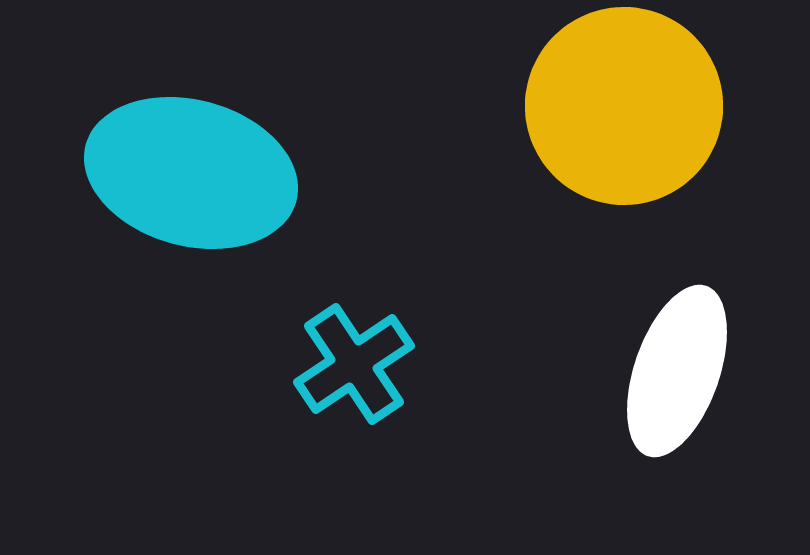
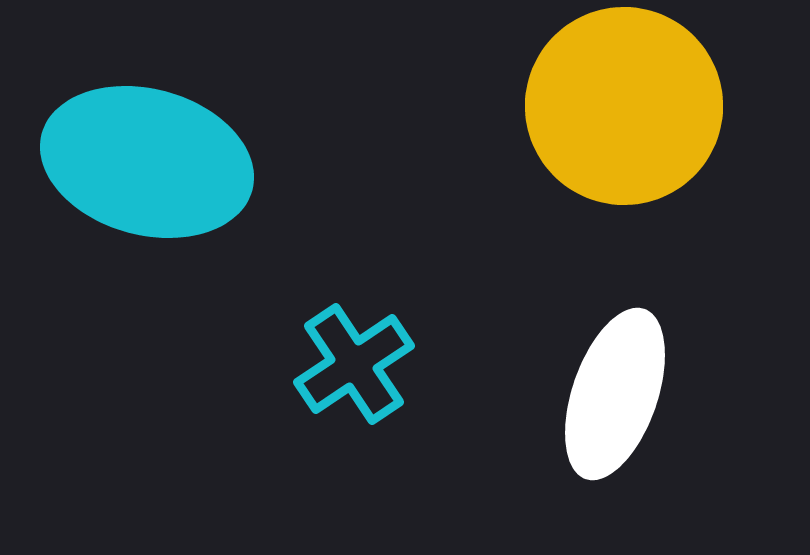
cyan ellipse: moved 44 px left, 11 px up
white ellipse: moved 62 px left, 23 px down
